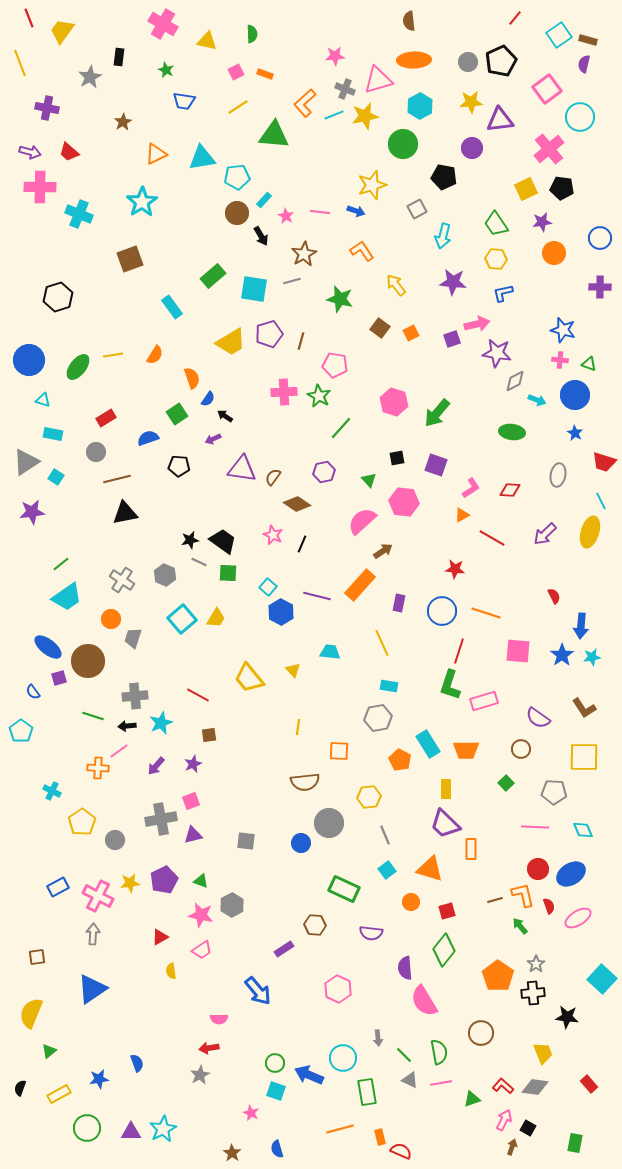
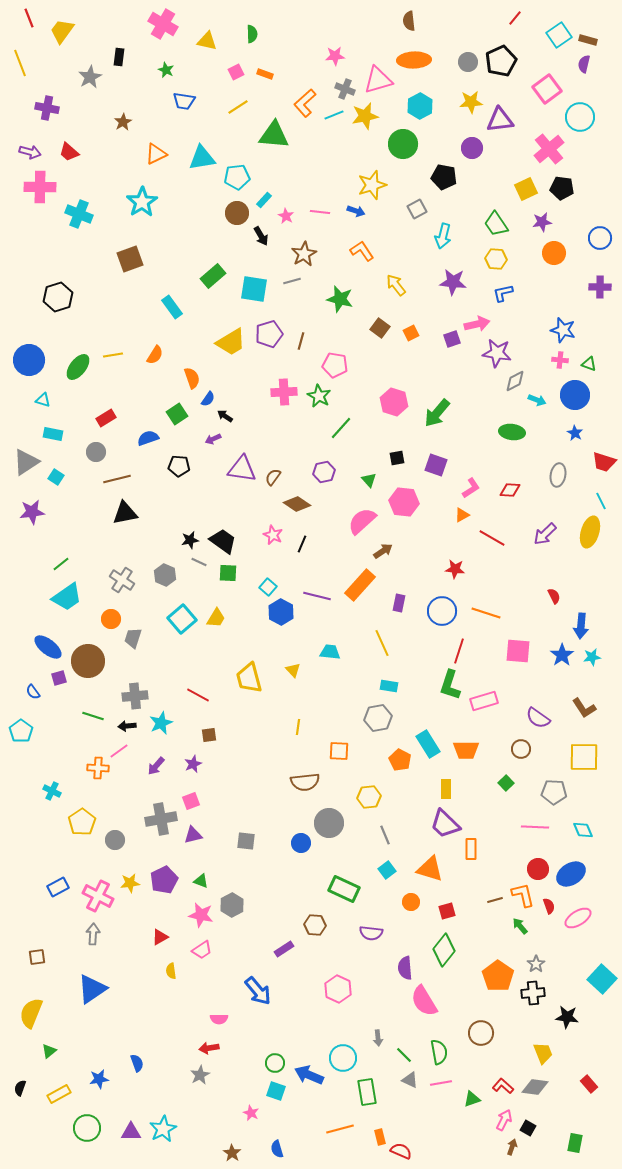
yellow trapezoid at (249, 678): rotated 24 degrees clockwise
